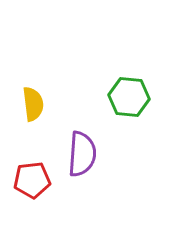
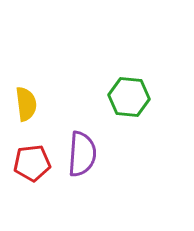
yellow semicircle: moved 7 px left
red pentagon: moved 17 px up
